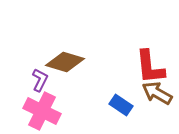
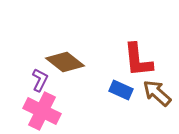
brown diamond: rotated 21 degrees clockwise
red L-shape: moved 12 px left, 7 px up
brown arrow: rotated 12 degrees clockwise
blue rectangle: moved 15 px up; rotated 10 degrees counterclockwise
